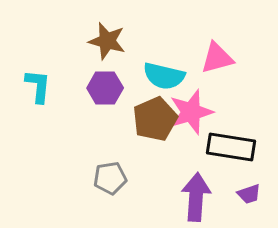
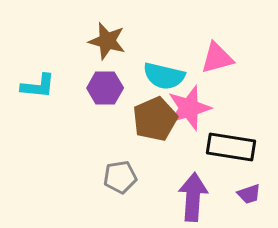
cyan L-shape: rotated 90 degrees clockwise
pink star: moved 2 px left, 4 px up
gray pentagon: moved 10 px right, 1 px up
purple arrow: moved 3 px left
